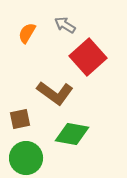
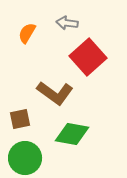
gray arrow: moved 2 px right, 2 px up; rotated 25 degrees counterclockwise
green circle: moved 1 px left
